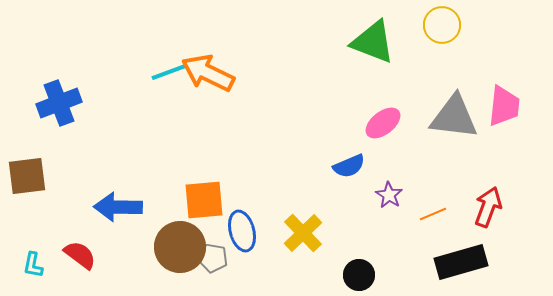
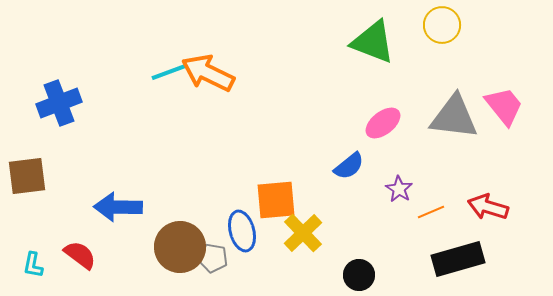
pink trapezoid: rotated 45 degrees counterclockwise
blue semicircle: rotated 16 degrees counterclockwise
purple star: moved 10 px right, 6 px up
orange square: moved 72 px right
red arrow: rotated 93 degrees counterclockwise
orange line: moved 2 px left, 2 px up
black rectangle: moved 3 px left, 3 px up
